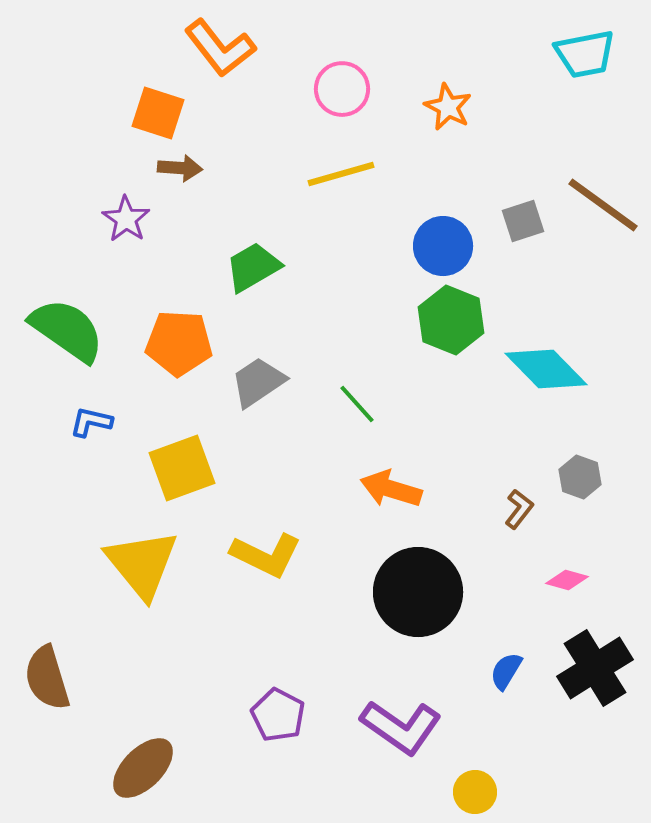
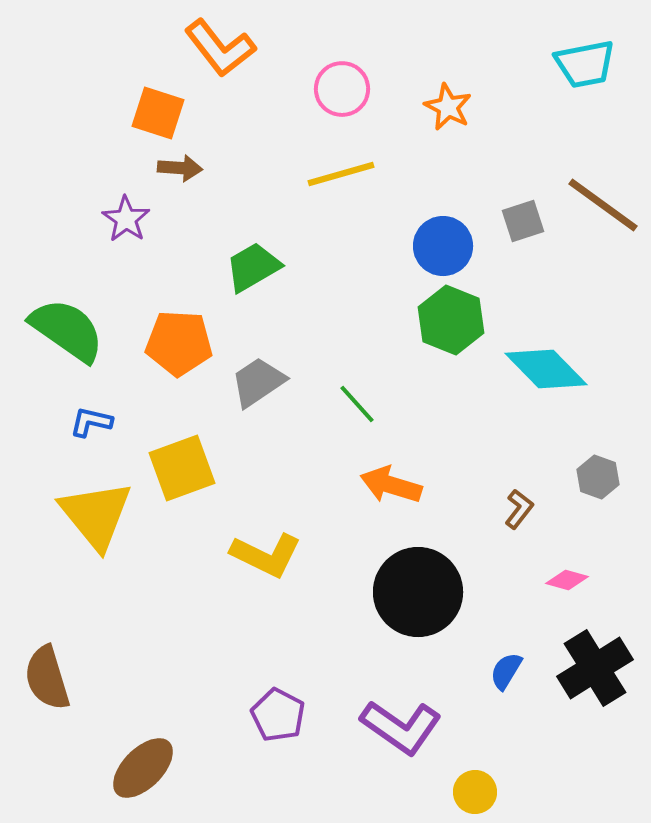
cyan trapezoid: moved 10 px down
gray hexagon: moved 18 px right
orange arrow: moved 4 px up
yellow triangle: moved 46 px left, 49 px up
